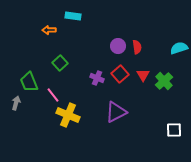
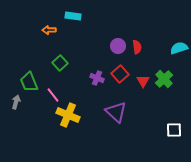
red triangle: moved 6 px down
green cross: moved 2 px up
gray arrow: moved 1 px up
purple triangle: rotated 50 degrees counterclockwise
